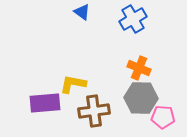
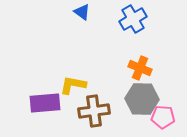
orange cross: moved 1 px right
yellow L-shape: moved 1 px down
gray hexagon: moved 1 px right, 1 px down
